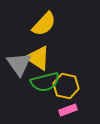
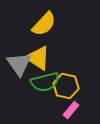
pink rectangle: moved 3 px right; rotated 30 degrees counterclockwise
